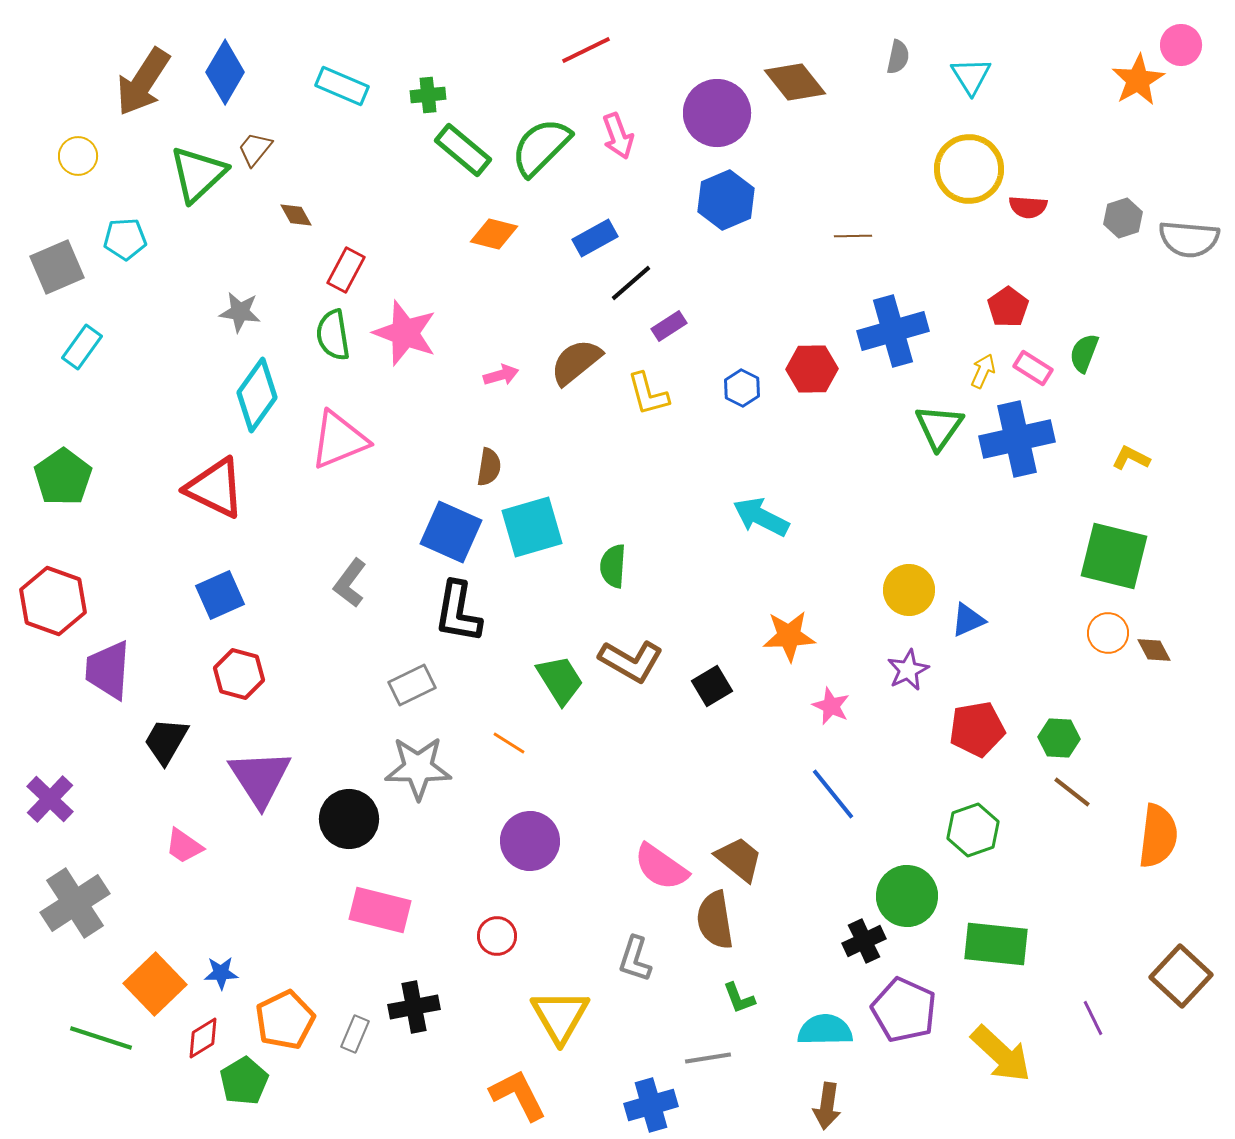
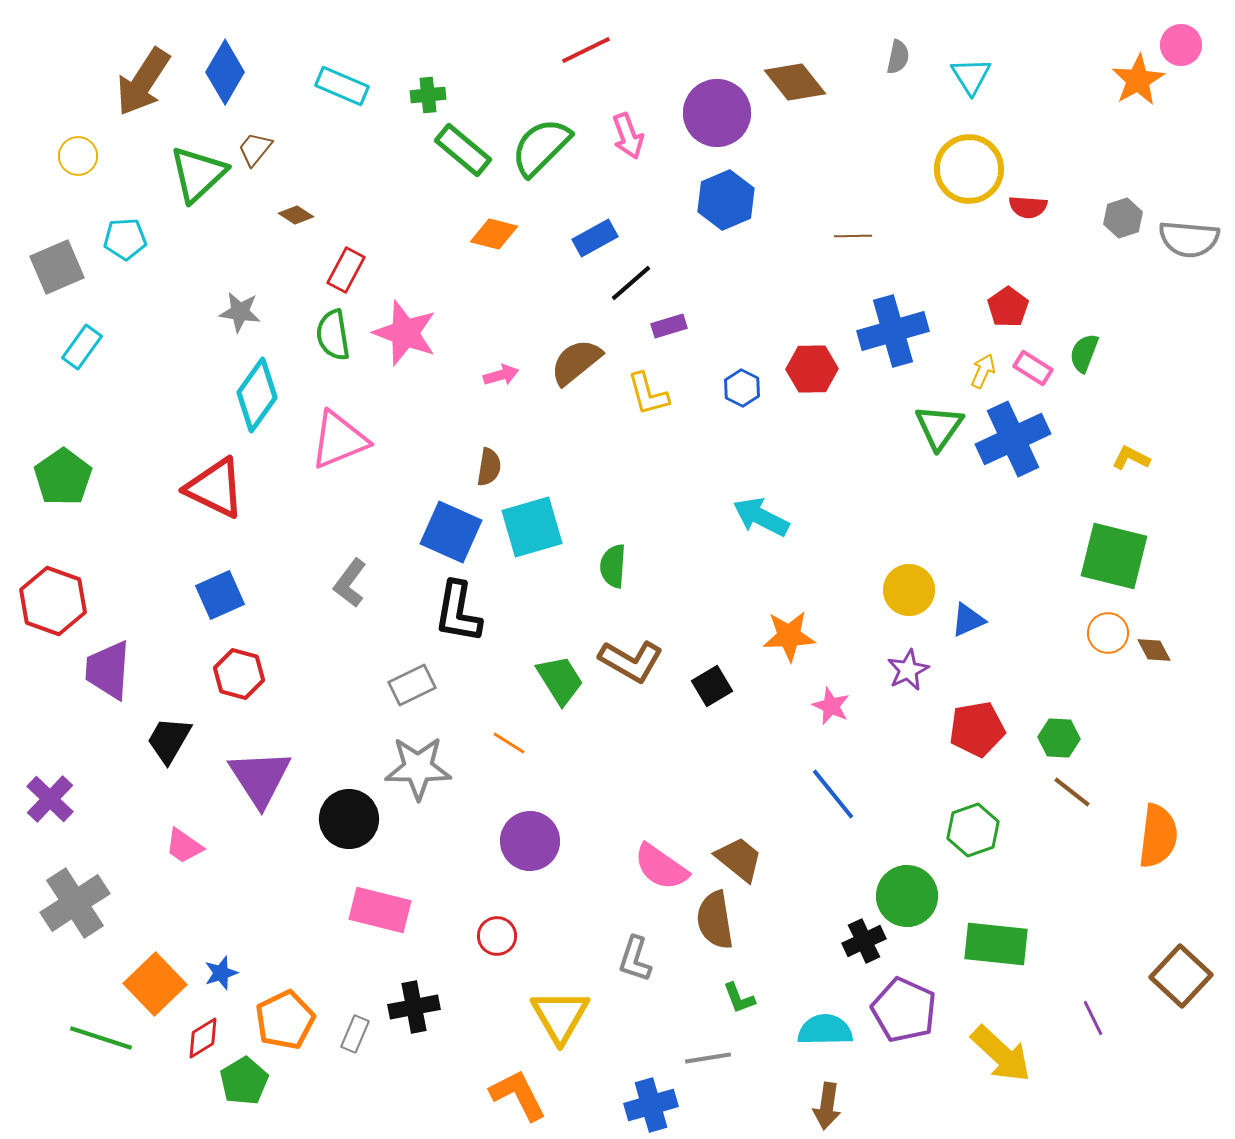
pink arrow at (618, 136): moved 10 px right
brown diamond at (296, 215): rotated 28 degrees counterclockwise
purple rectangle at (669, 326): rotated 16 degrees clockwise
blue cross at (1017, 439): moved 4 px left; rotated 12 degrees counterclockwise
black trapezoid at (166, 741): moved 3 px right, 1 px up
blue star at (221, 973): rotated 16 degrees counterclockwise
